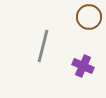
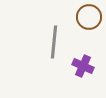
gray line: moved 11 px right, 4 px up; rotated 8 degrees counterclockwise
